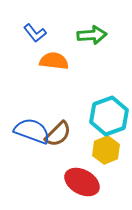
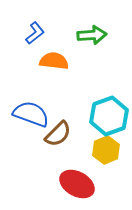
blue L-shape: rotated 90 degrees counterclockwise
blue semicircle: moved 1 px left, 17 px up
red ellipse: moved 5 px left, 2 px down
